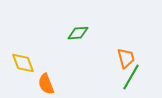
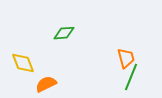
green diamond: moved 14 px left
green line: rotated 8 degrees counterclockwise
orange semicircle: rotated 85 degrees clockwise
